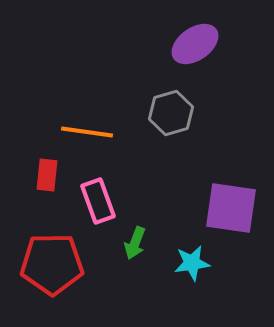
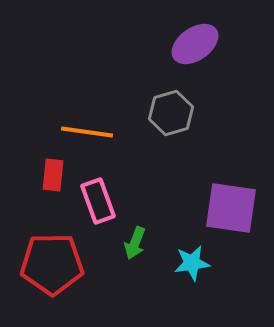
red rectangle: moved 6 px right
